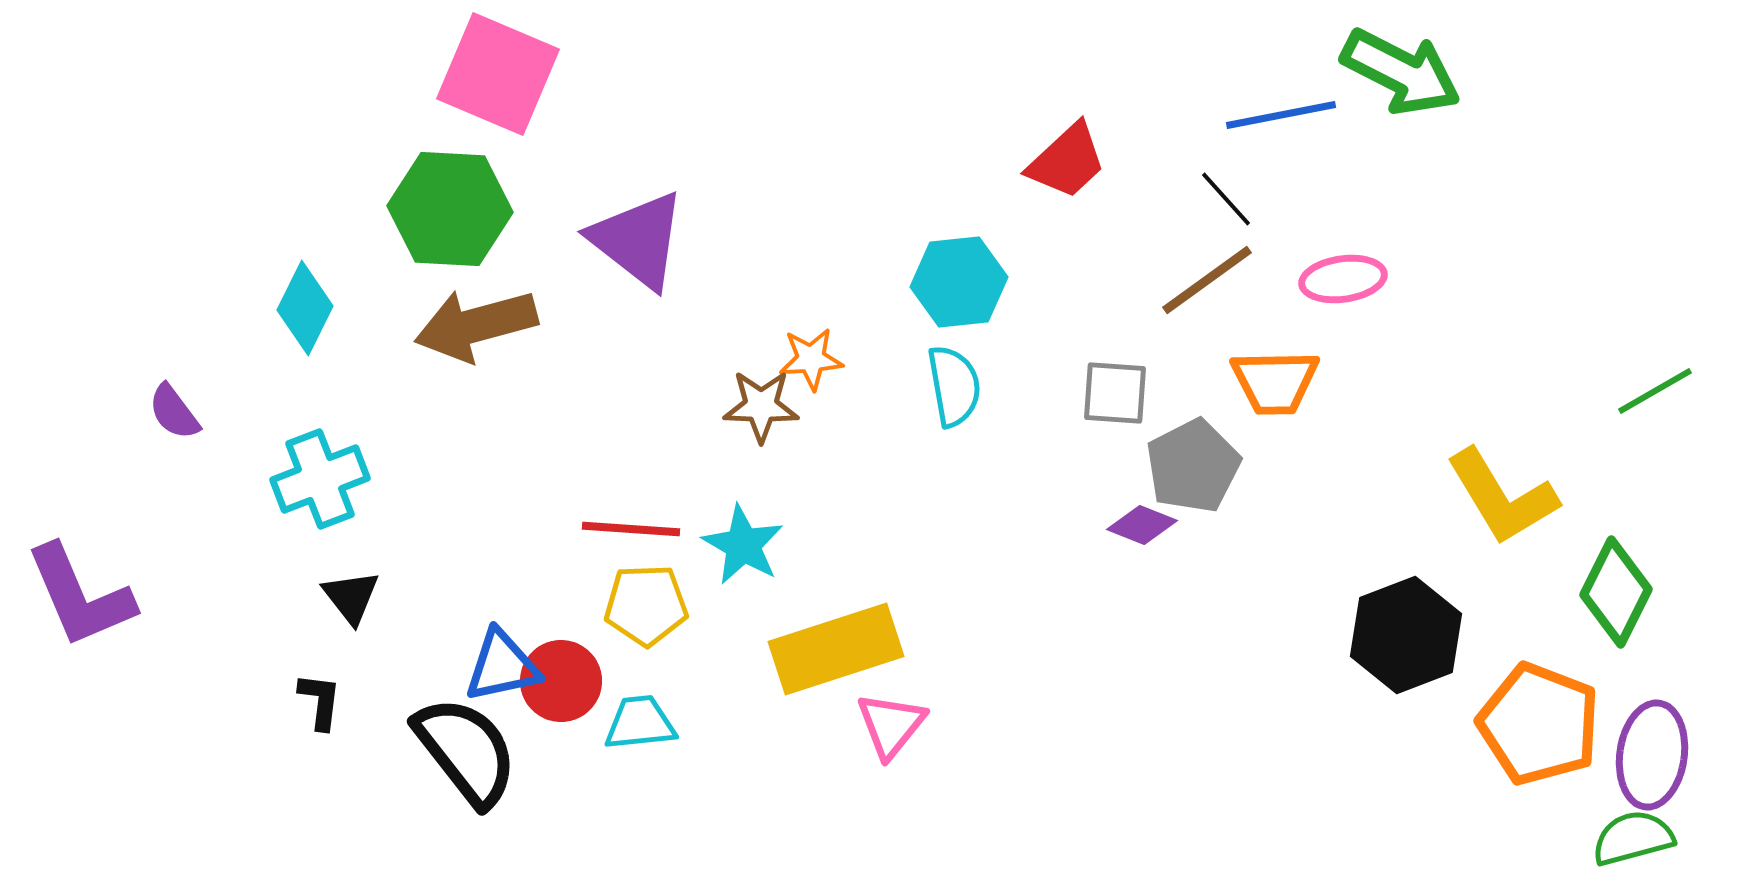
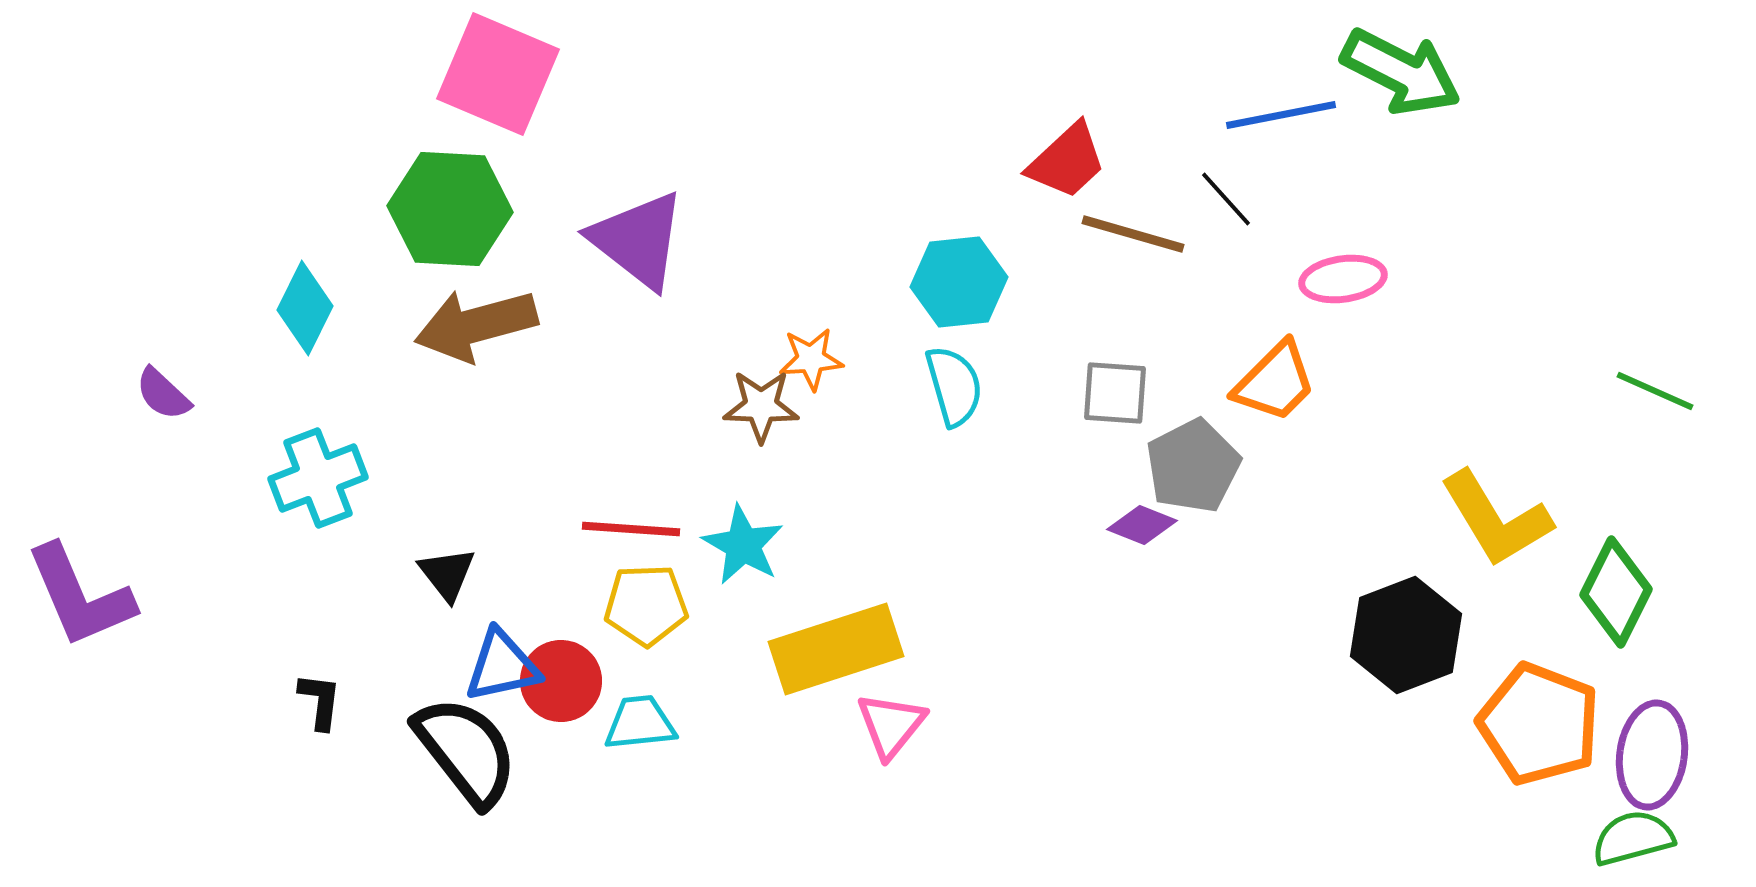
brown line: moved 74 px left, 46 px up; rotated 52 degrees clockwise
orange trapezoid: rotated 44 degrees counterclockwise
cyan semicircle: rotated 6 degrees counterclockwise
green line: rotated 54 degrees clockwise
purple semicircle: moved 11 px left, 18 px up; rotated 10 degrees counterclockwise
cyan cross: moved 2 px left, 1 px up
yellow L-shape: moved 6 px left, 22 px down
black triangle: moved 96 px right, 23 px up
